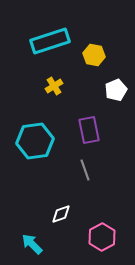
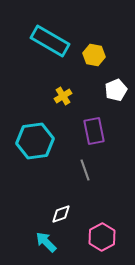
cyan rectangle: rotated 48 degrees clockwise
yellow cross: moved 9 px right, 10 px down
purple rectangle: moved 5 px right, 1 px down
cyan arrow: moved 14 px right, 2 px up
